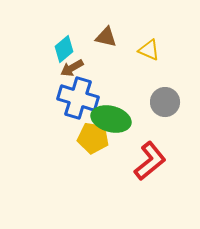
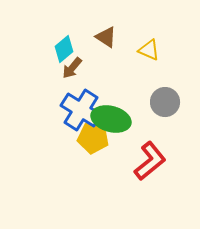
brown triangle: rotated 20 degrees clockwise
brown arrow: rotated 20 degrees counterclockwise
blue cross: moved 3 px right, 12 px down; rotated 15 degrees clockwise
